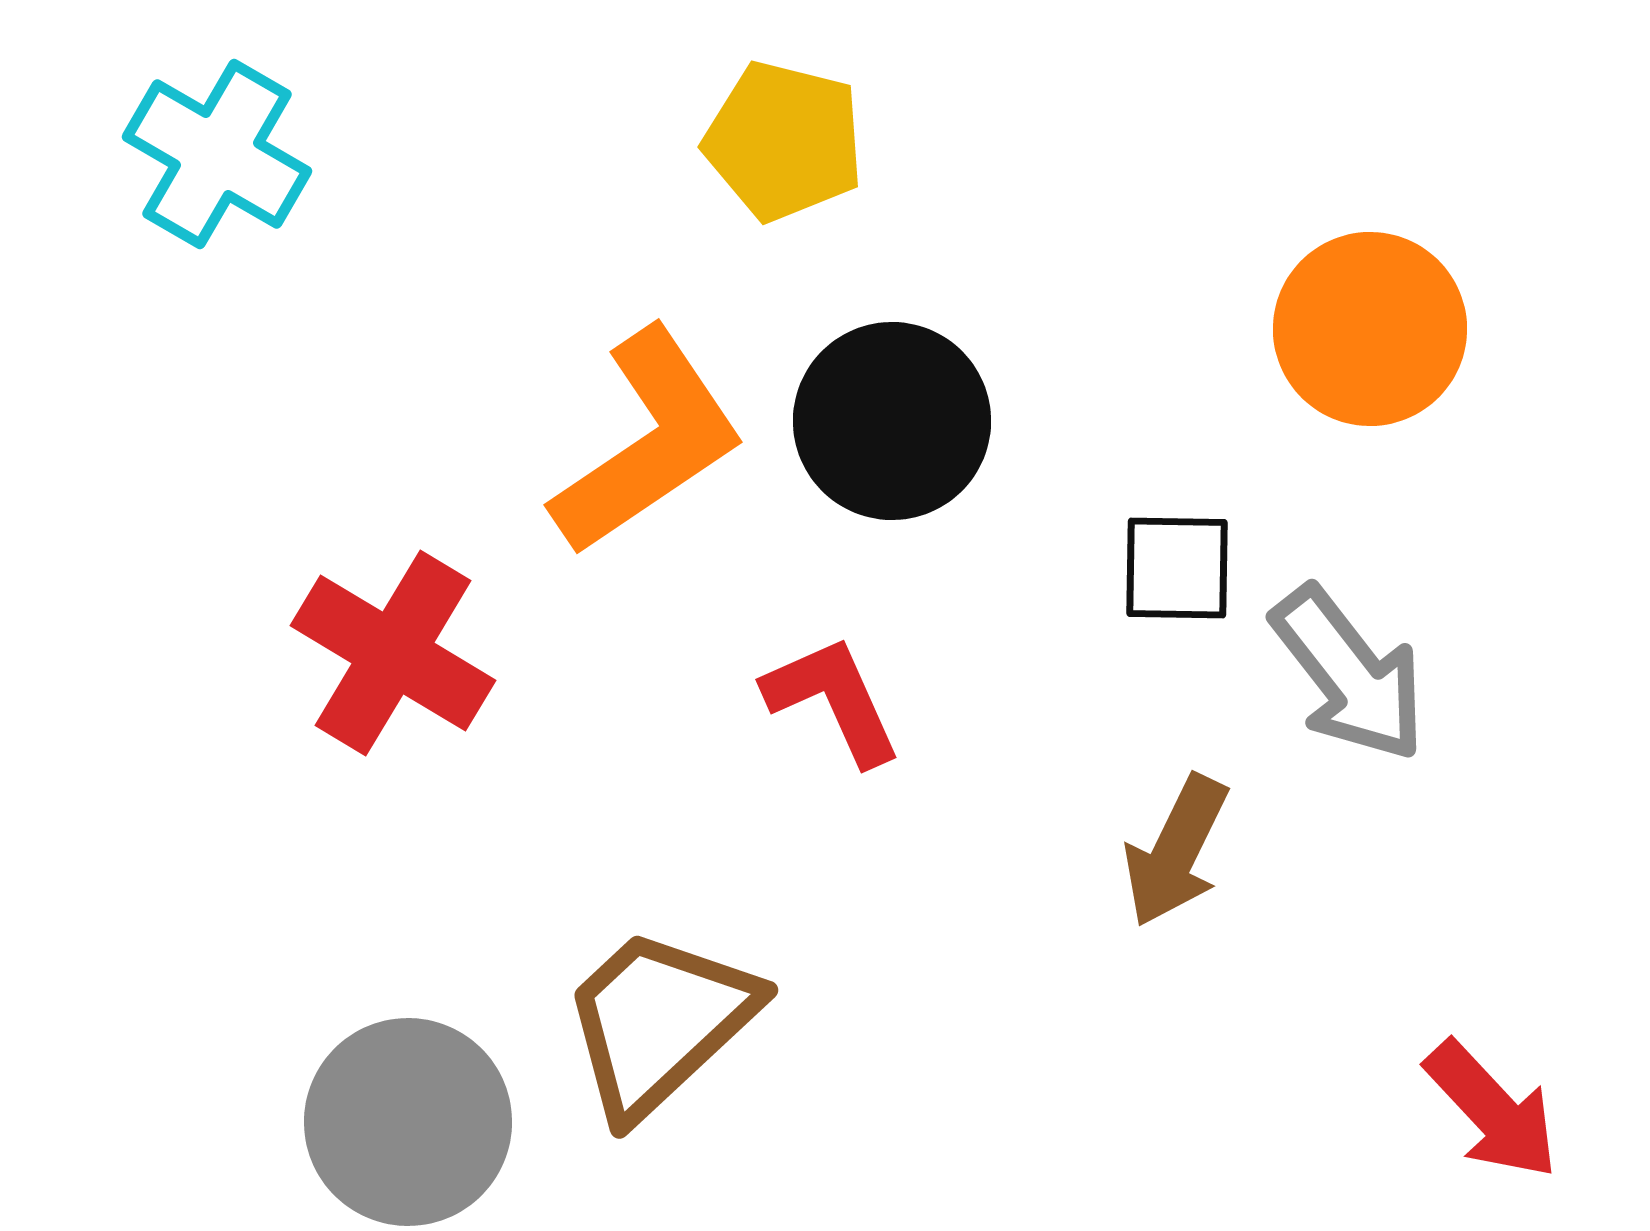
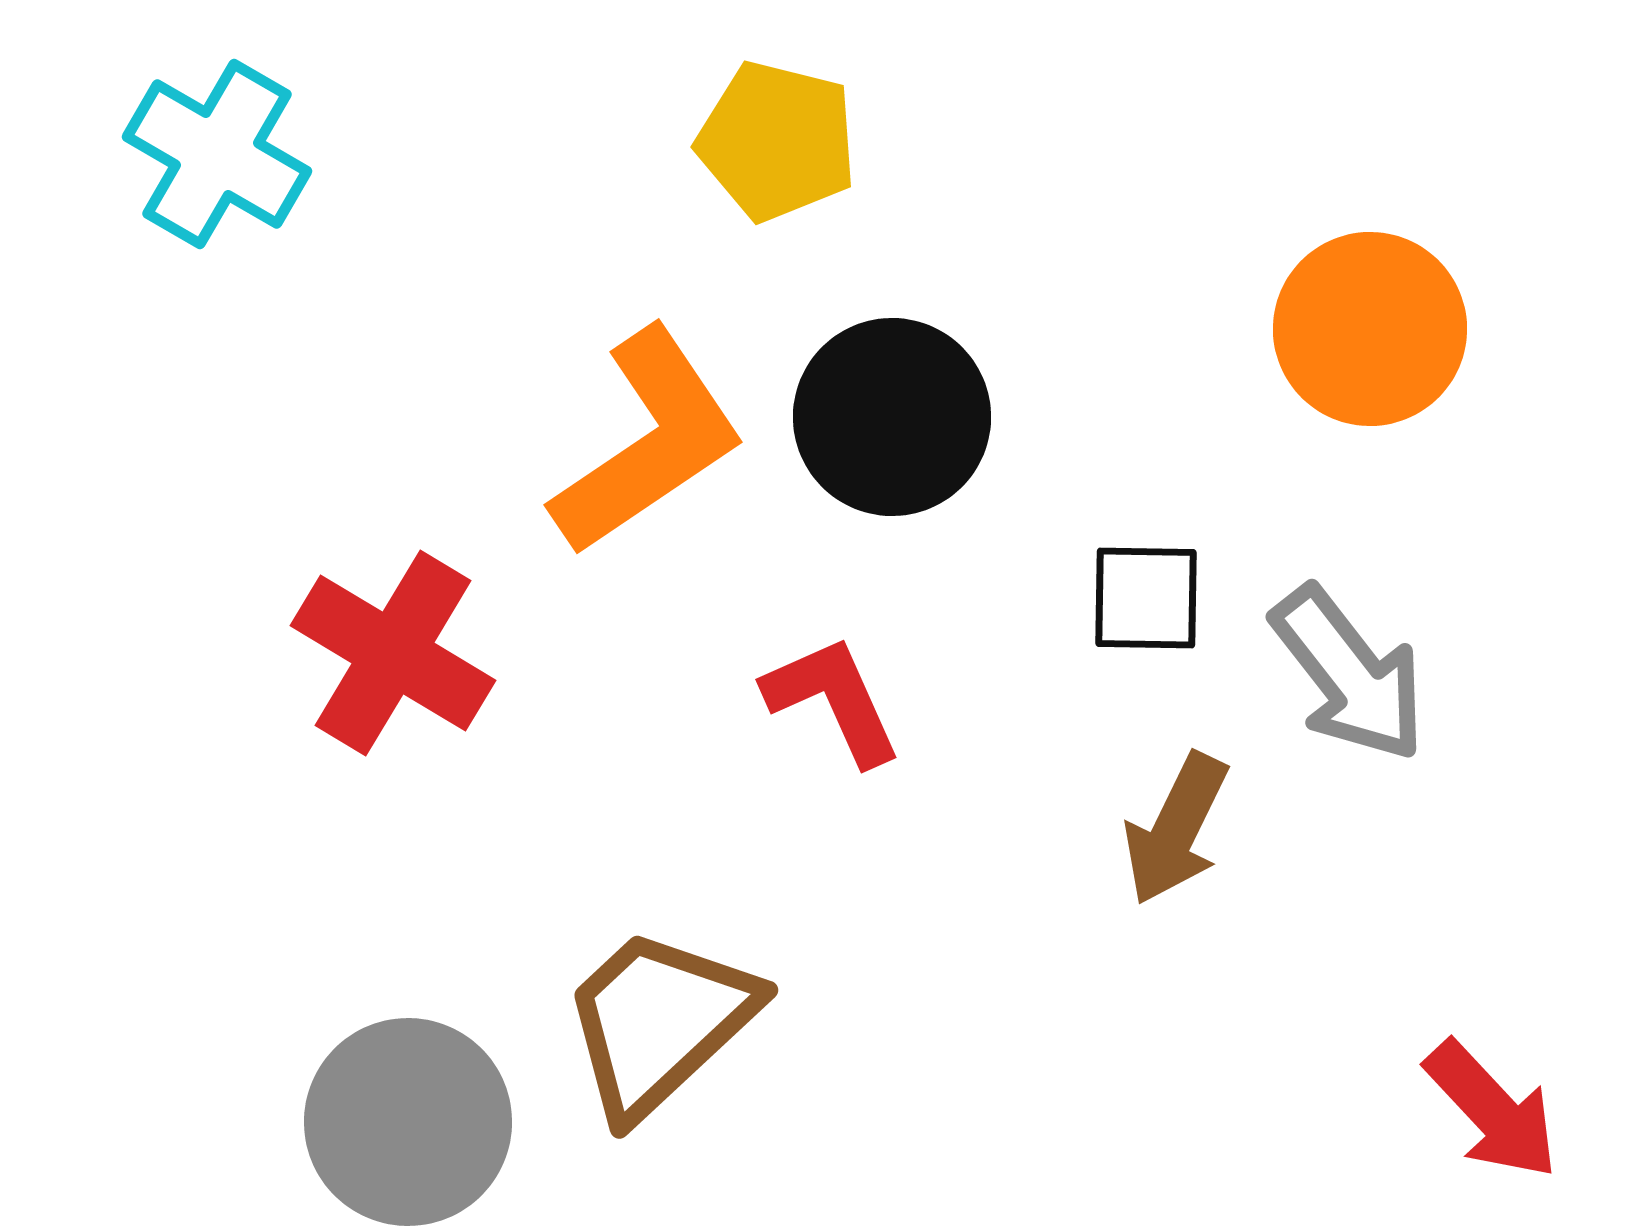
yellow pentagon: moved 7 px left
black circle: moved 4 px up
black square: moved 31 px left, 30 px down
brown arrow: moved 22 px up
